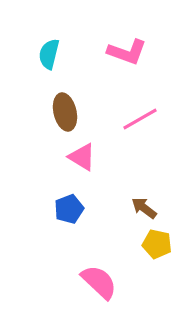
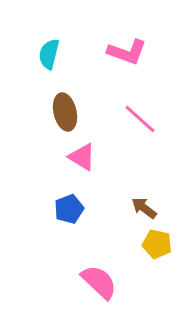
pink line: rotated 72 degrees clockwise
